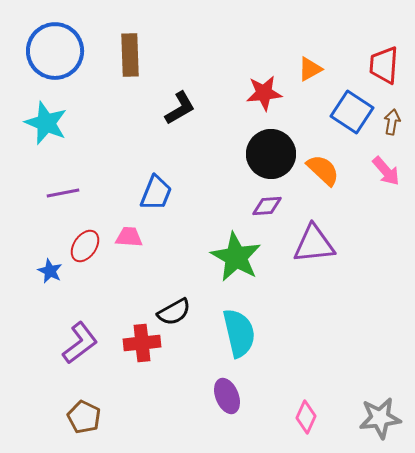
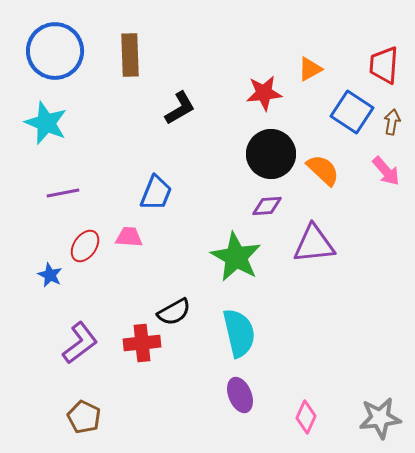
blue star: moved 4 px down
purple ellipse: moved 13 px right, 1 px up
